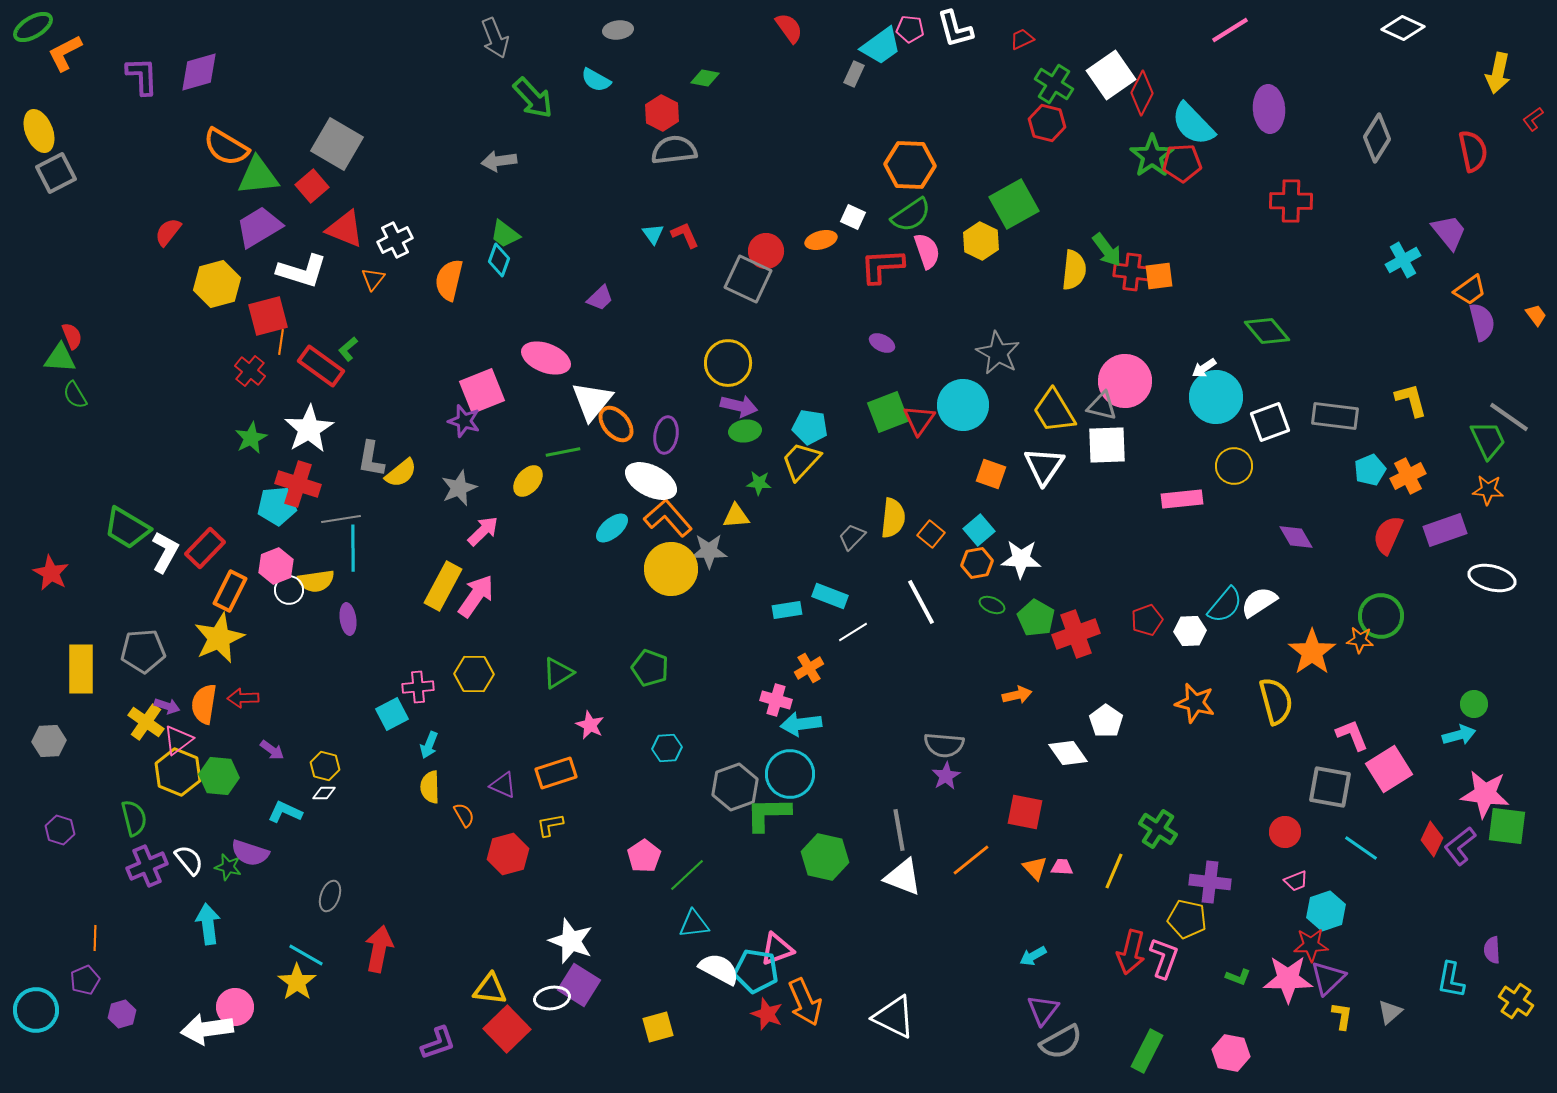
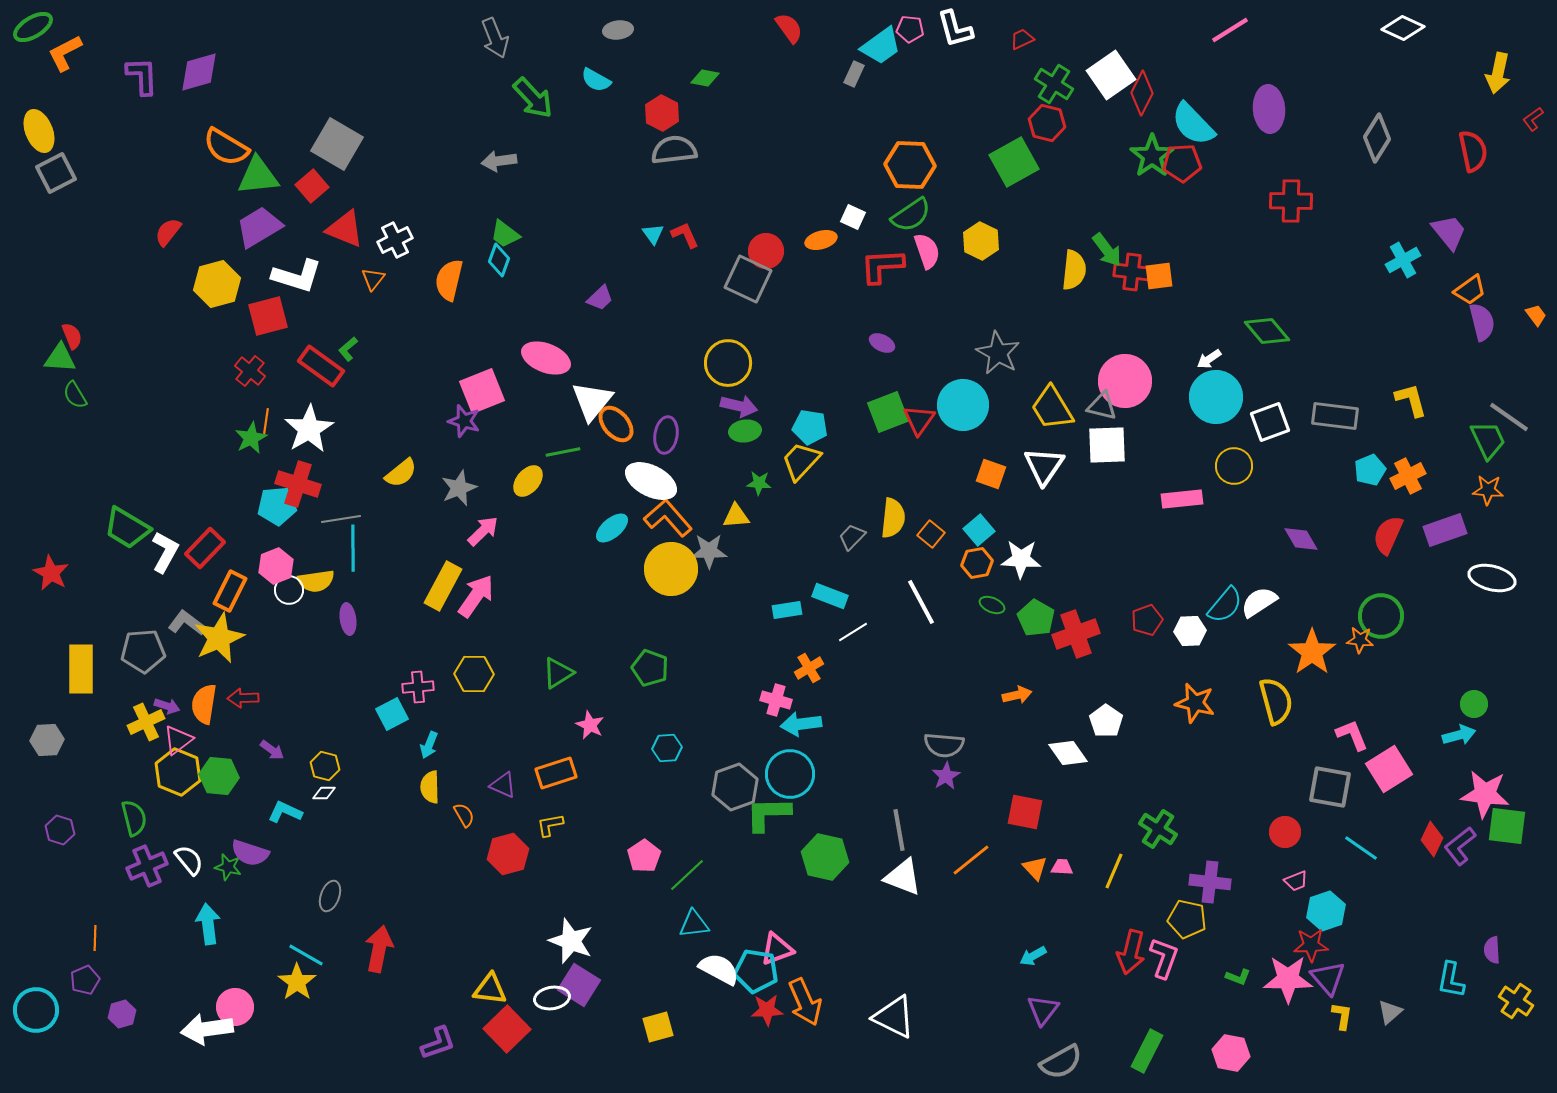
green square at (1014, 204): moved 42 px up
white L-shape at (302, 271): moved 5 px left, 5 px down
orange line at (281, 342): moved 15 px left, 79 px down
white arrow at (1204, 368): moved 5 px right, 9 px up
yellow trapezoid at (1054, 411): moved 2 px left, 3 px up
gray L-shape at (371, 459): moved 184 px left, 164 px down; rotated 117 degrees clockwise
purple diamond at (1296, 537): moved 5 px right, 2 px down
yellow cross at (146, 722): rotated 30 degrees clockwise
gray hexagon at (49, 741): moved 2 px left, 1 px up
purple triangle at (1328, 978): rotated 27 degrees counterclockwise
red star at (767, 1014): moved 4 px up; rotated 24 degrees counterclockwise
gray semicircle at (1061, 1042): moved 20 px down
